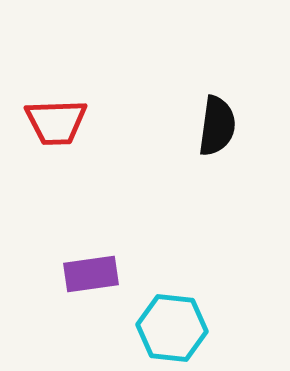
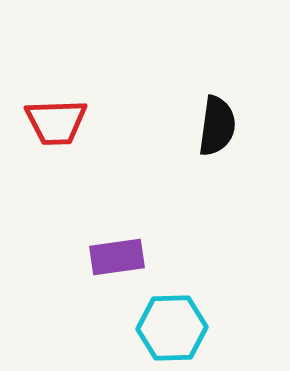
purple rectangle: moved 26 px right, 17 px up
cyan hexagon: rotated 8 degrees counterclockwise
